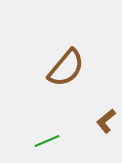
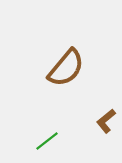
green line: rotated 15 degrees counterclockwise
